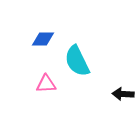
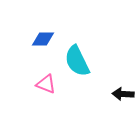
pink triangle: rotated 25 degrees clockwise
